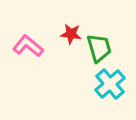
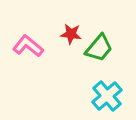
green trapezoid: rotated 56 degrees clockwise
cyan cross: moved 3 px left, 12 px down
